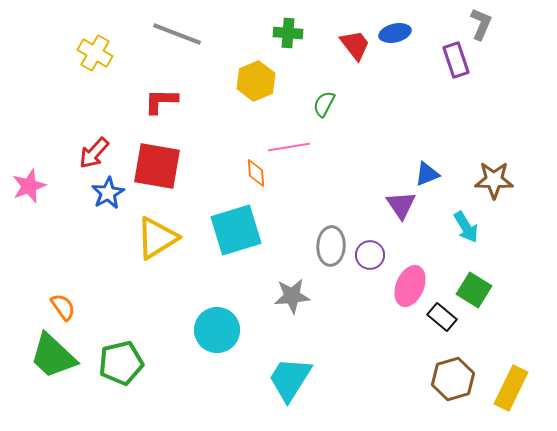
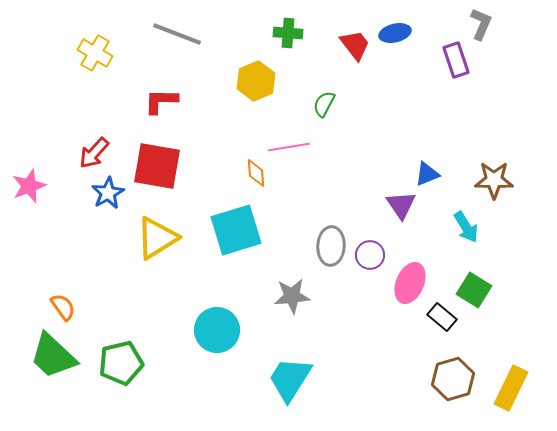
pink ellipse: moved 3 px up
